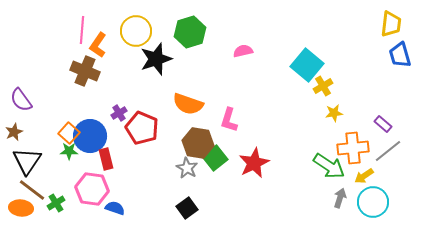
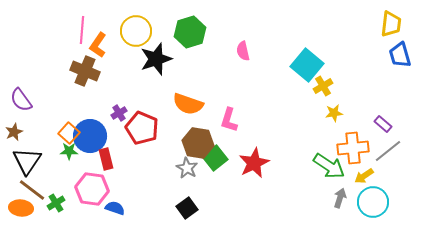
pink semicircle: rotated 90 degrees counterclockwise
